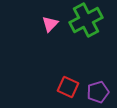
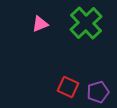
green cross: moved 3 px down; rotated 16 degrees counterclockwise
pink triangle: moved 10 px left; rotated 24 degrees clockwise
